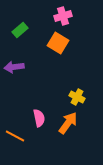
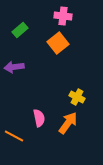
pink cross: rotated 24 degrees clockwise
orange square: rotated 20 degrees clockwise
orange line: moved 1 px left
